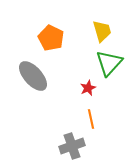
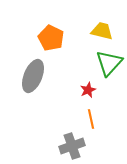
yellow trapezoid: rotated 60 degrees counterclockwise
gray ellipse: rotated 64 degrees clockwise
red star: moved 2 px down
